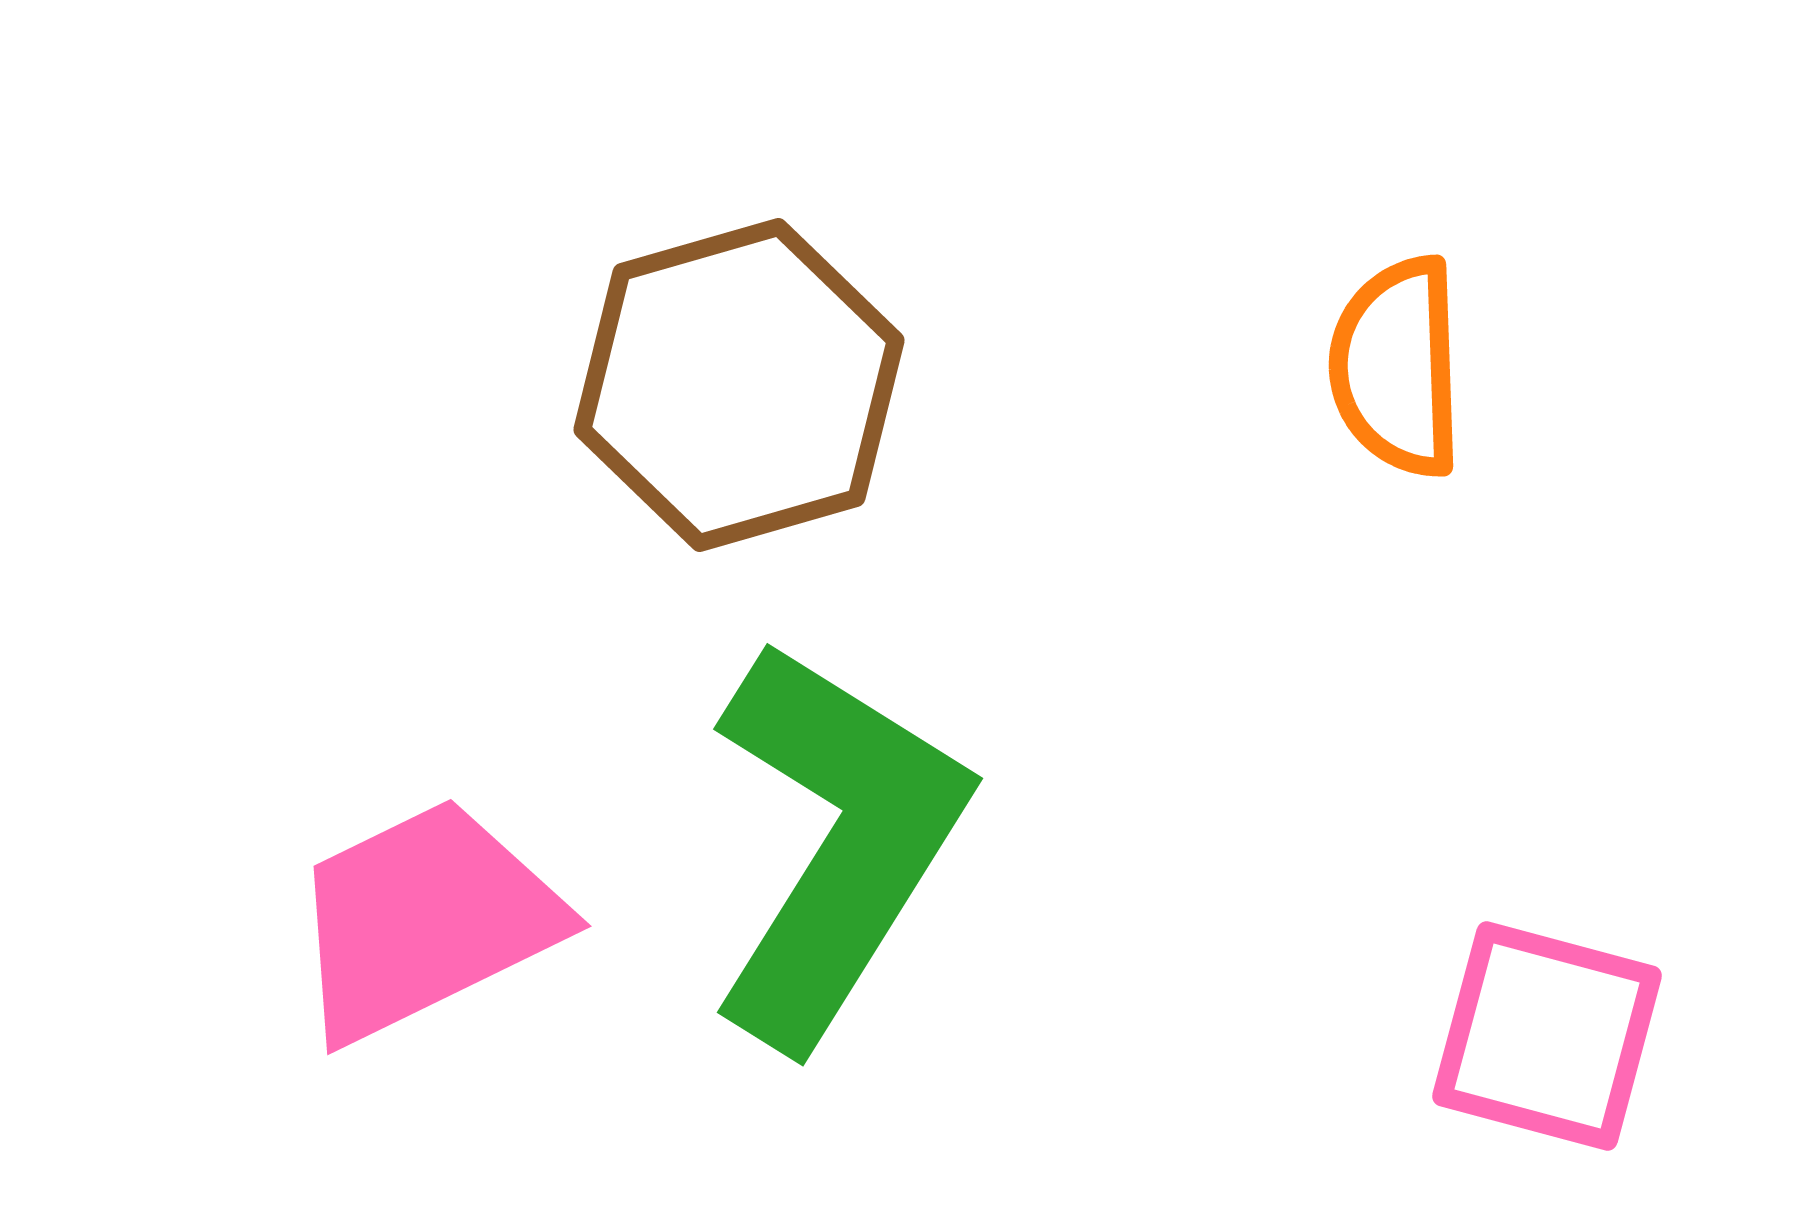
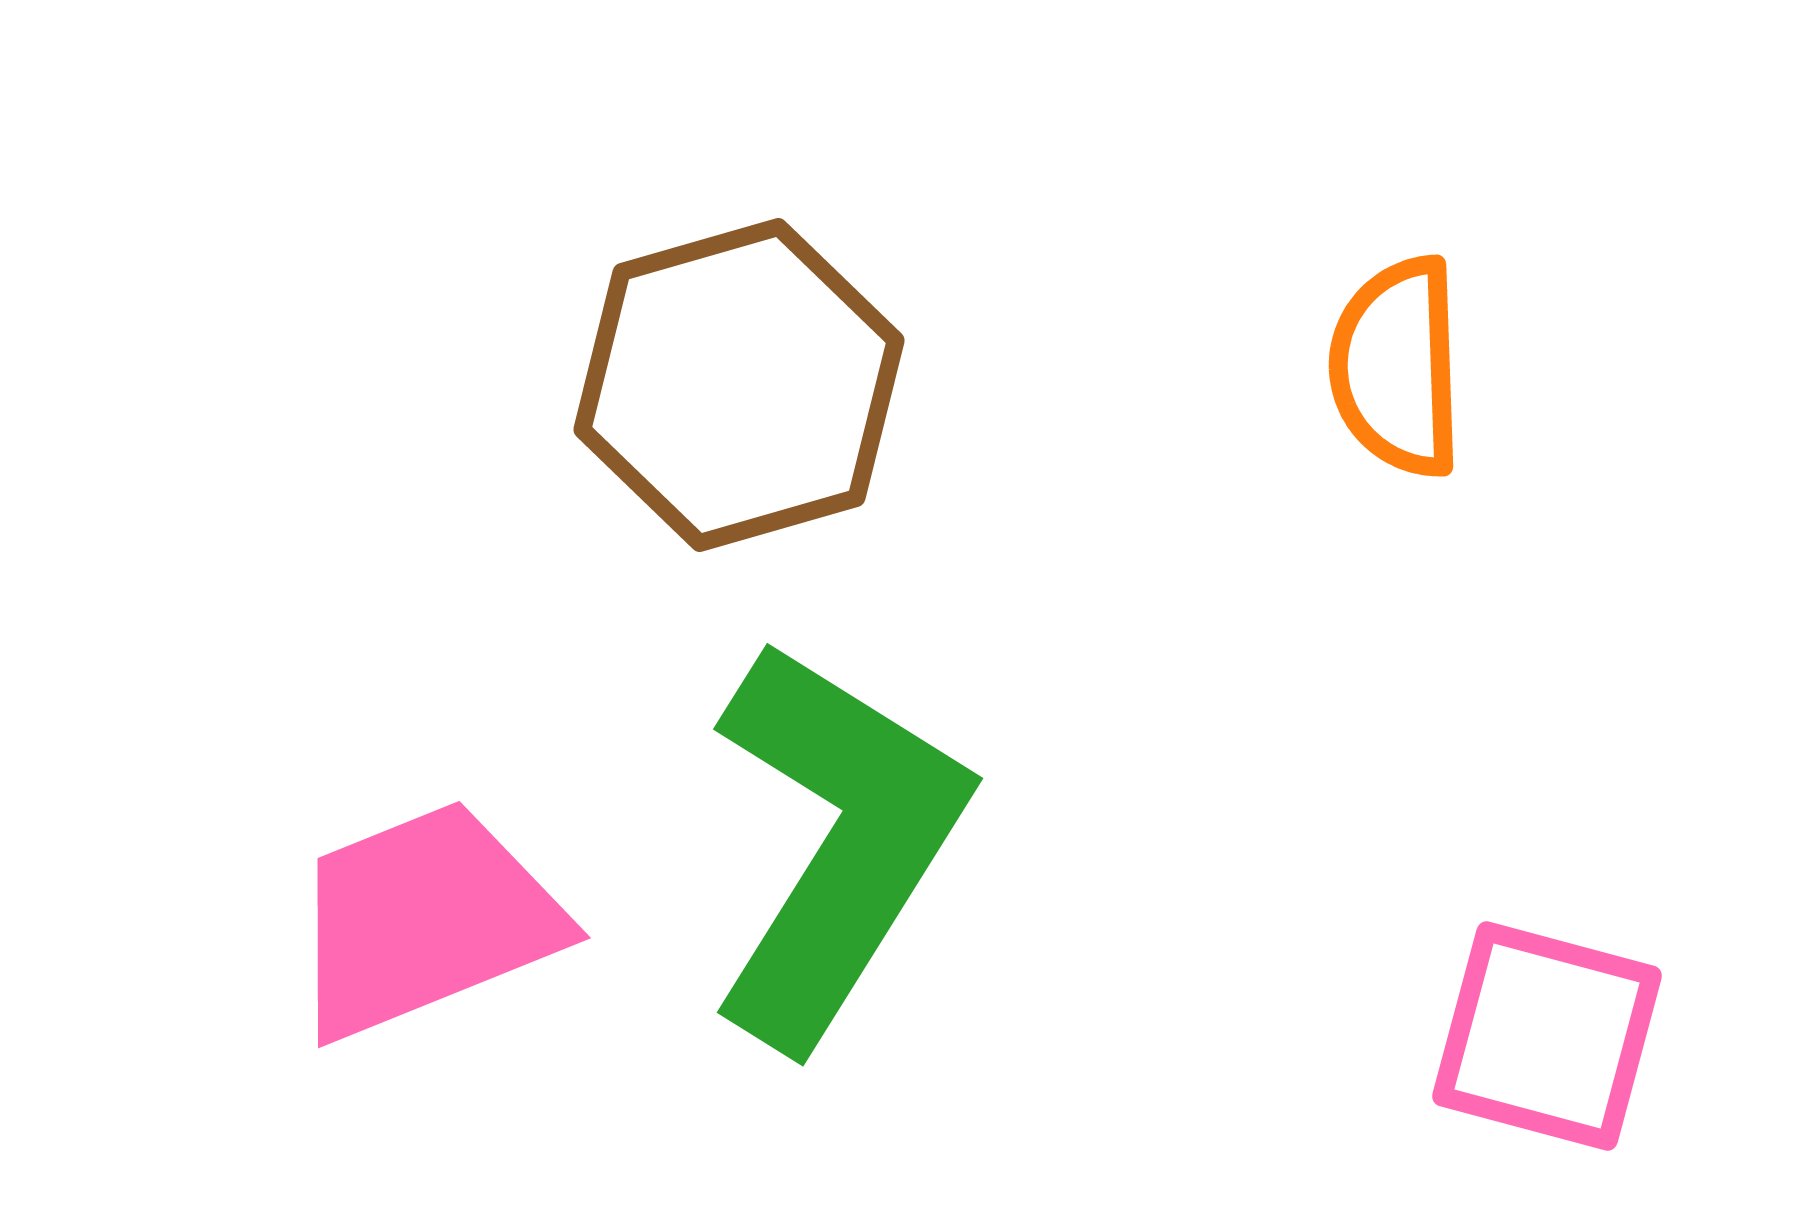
pink trapezoid: rotated 4 degrees clockwise
